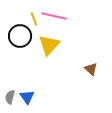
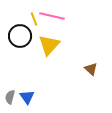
pink line: moved 2 px left
